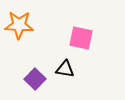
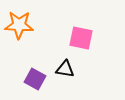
purple square: rotated 15 degrees counterclockwise
